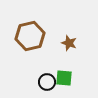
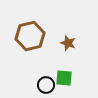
brown star: moved 1 px left
black circle: moved 1 px left, 3 px down
